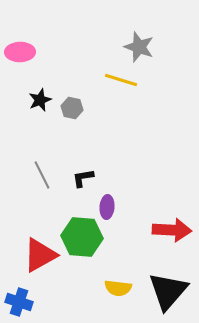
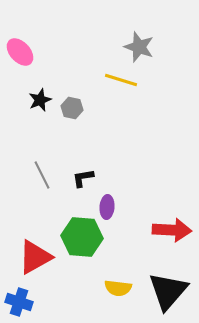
pink ellipse: rotated 48 degrees clockwise
red triangle: moved 5 px left, 2 px down
